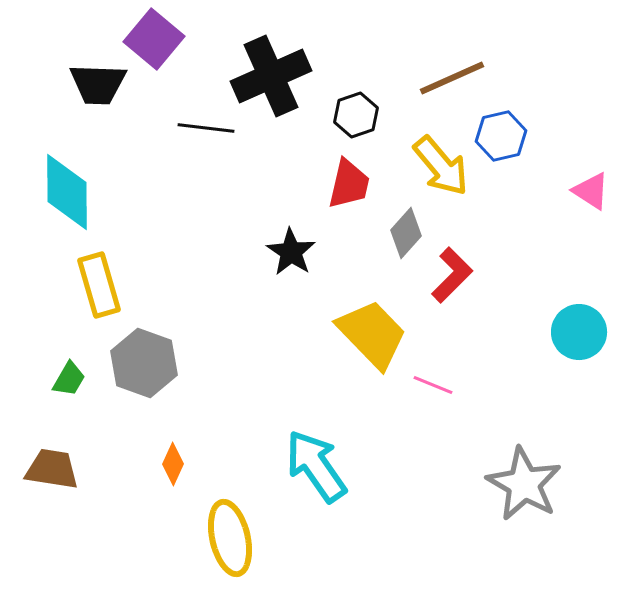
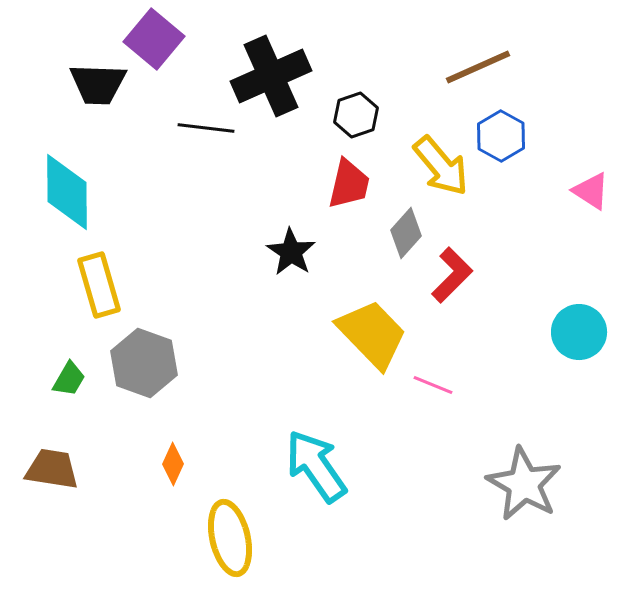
brown line: moved 26 px right, 11 px up
blue hexagon: rotated 18 degrees counterclockwise
